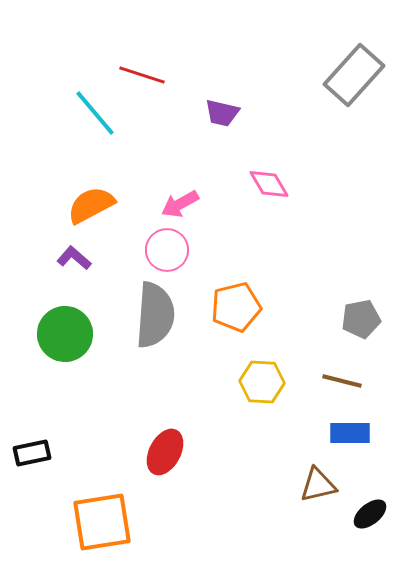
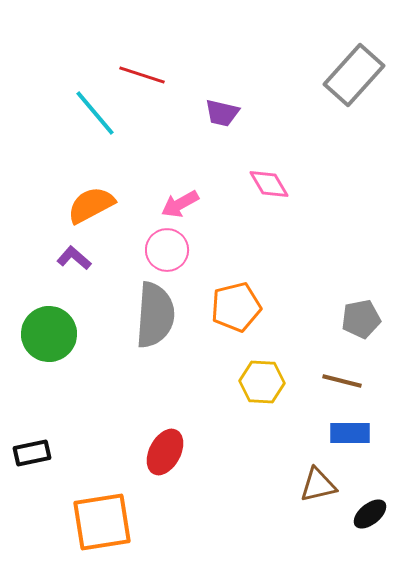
green circle: moved 16 px left
